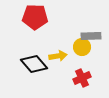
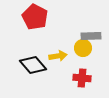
red pentagon: rotated 25 degrees clockwise
yellow circle: moved 1 px right, 1 px down
black diamond: moved 1 px left, 1 px down
red cross: rotated 30 degrees clockwise
